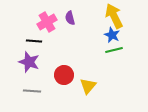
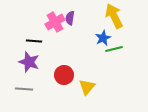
purple semicircle: rotated 24 degrees clockwise
pink cross: moved 8 px right
blue star: moved 9 px left, 3 px down; rotated 21 degrees clockwise
green line: moved 1 px up
yellow triangle: moved 1 px left, 1 px down
gray line: moved 8 px left, 2 px up
